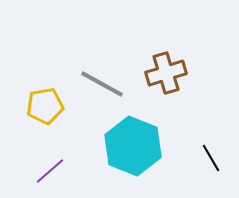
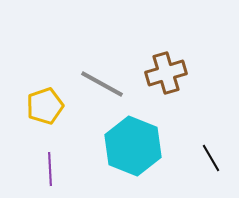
yellow pentagon: rotated 9 degrees counterclockwise
purple line: moved 2 px up; rotated 52 degrees counterclockwise
